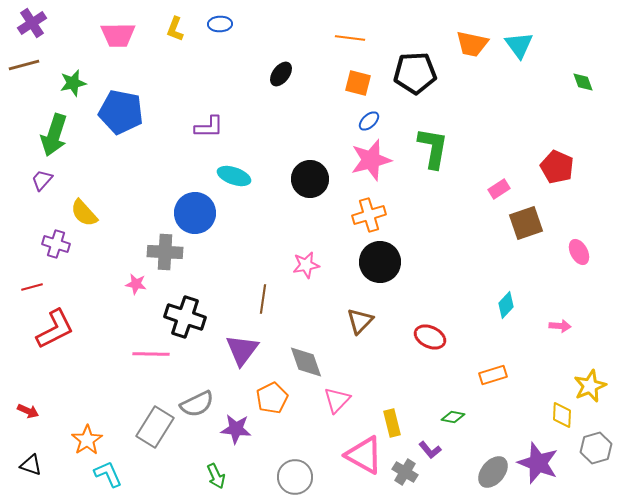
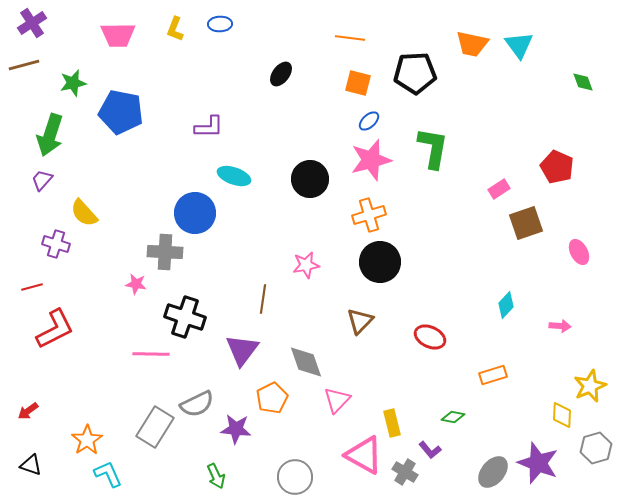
green arrow at (54, 135): moved 4 px left
red arrow at (28, 411): rotated 120 degrees clockwise
